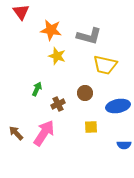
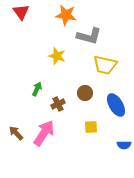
orange star: moved 15 px right, 15 px up
blue ellipse: moved 2 px left, 1 px up; rotated 70 degrees clockwise
